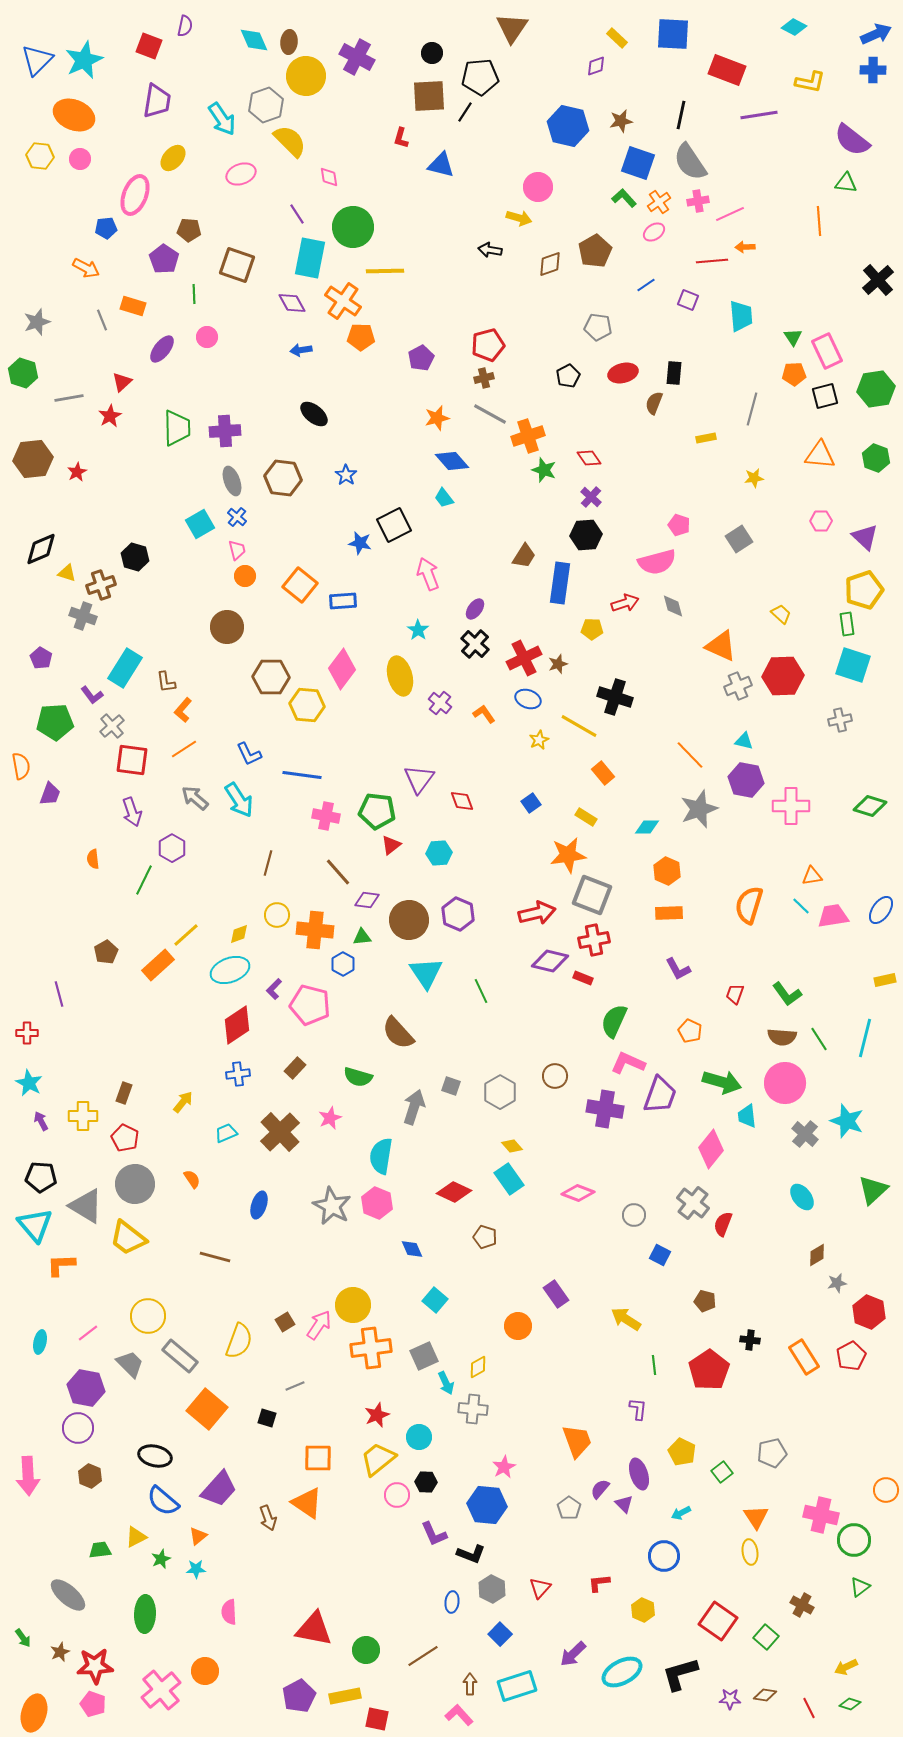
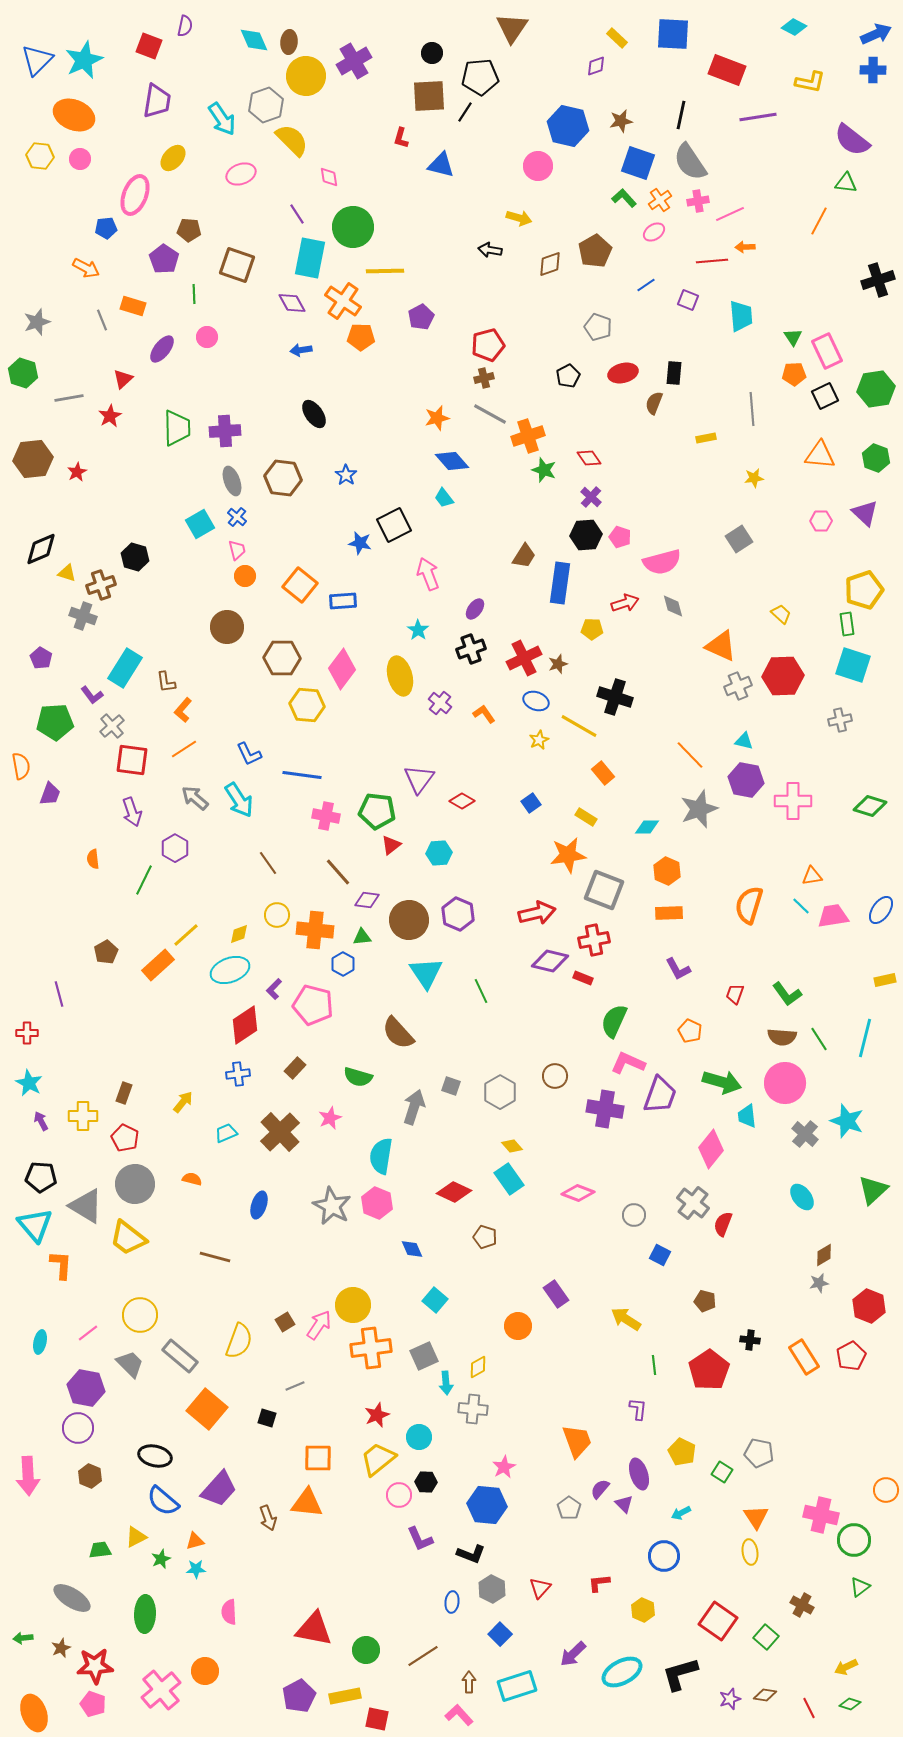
purple cross at (357, 57): moved 3 px left, 4 px down; rotated 32 degrees clockwise
purple line at (759, 115): moved 1 px left, 2 px down
yellow semicircle at (290, 141): moved 2 px right, 1 px up
pink circle at (538, 187): moved 21 px up
orange cross at (659, 202): moved 1 px right, 2 px up
orange line at (819, 221): rotated 32 degrees clockwise
black cross at (878, 280): rotated 24 degrees clockwise
gray pentagon at (598, 327): rotated 12 degrees clockwise
purple pentagon at (421, 358): moved 41 px up
red triangle at (122, 382): moved 1 px right, 3 px up
black square at (825, 396): rotated 12 degrees counterclockwise
gray line at (752, 409): rotated 20 degrees counterclockwise
black ellipse at (314, 414): rotated 16 degrees clockwise
pink pentagon at (679, 525): moved 59 px left, 12 px down
purple triangle at (865, 537): moved 24 px up
pink semicircle at (657, 562): moved 5 px right
black cross at (475, 644): moved 4 px left, 5 px down; rotated 28 degrees clockwise
brown hexagon at (271, 677): moved 11 px right, 19 px up
blue ellipse at (528, 699): moved 8 px right, 2 px down
red diamond at (462, 801): rotated 40 degrees counterclockwise
pink cross at (791, 806): moved 2 px right, 5 px up
purple hexagon at (172, 848): moved 3 px right
brown line at (268, 863): rotated 50 degrees counterclockwise
gray square at (592, 895): moved 12 px right, 5 px up
pink pentagon at (310, 1005): moved 3 px right
red diamond at (237, 1025): moved 8 px right
orange semicircle at (192, 1179): rotated 42 degrees counterclockwise
brown diamond at (817, 1255): moved 7 px right
orange L-shape at (61, 1265): rotated 96 degrees clockwise
gray star at (837, 1283): moved 18 px left
red hexagon at (869, 1312): moved 6 px up
yellow circle at (148, 1316): moved 8 px left, 1 px up
cyan arrow at (446, 1383): rotated 20 degrees clockwise
gray pentagon at (772, 1453): moved 13 px left; rotated 24 degrees clockwise
green square at (722, 1472): rotated 20 degrees counterclockwise
pink circle at (397, 1495): moved 2 px right
orange triangle at (307, 1503): rotated 28 degrees counterclockwise
purple L-shape at (434, 1534): moved 14 px left, 5 px down
orange triangle at (198, 1536): moved 3 px left, 5 px down; rotated 24 degrees clockwise
gray ellipse at (68, 1595): moved 4 px right, 3 px down; rotated 9 degrees counterclockwise
green arrow at (23, 1638): rotated 120 degrees clockwise
brown star at (60, 1652): moved 1 px right, 4 px up
brown arrow at (470, 1684): moved 1 px left, 2 px up
purple star at (730, 1699): rotated 20 degrees counterclockwise
orange ellipse at (34, 1713): rotated 36 degrees counterclockwise
